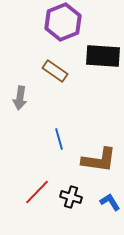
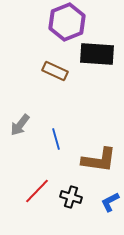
purple hexagon: moved 4 px right
black rectangle: moved 6 px left, 2 px up
brown rectangle: rotated 10 degrees counterclockwise
gray arrow: moved 27 px down; rotated 30 degrees clockwise
blue line: moved 3 px left
red line: moved 1 px up
blue L-shape: rotated 85 degrees counterclockwise
